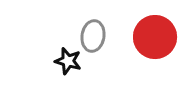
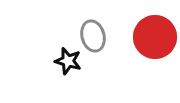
gray ellipse: rotated 24 degrees counterclockwise
